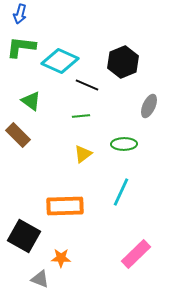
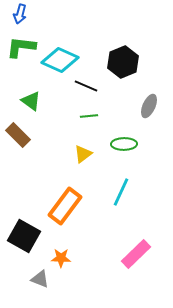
cyan diamond: moved 1 px up
black line: moved 1 px left, 1 px down
green line: moved 8 px right
orange rectangle: rotated 51 degrees counterclockwise
